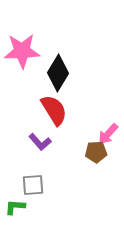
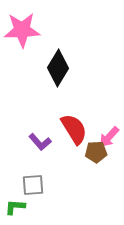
pink star: moved 21 px up
black diamond: moved 5 px up
red semicircle: moved 20 px right, 19 px down
pink arrow: moved 1 px right, 3 px down
